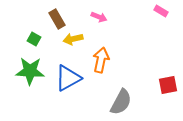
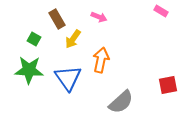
yellow arrow: rotated 42 degrees counterclockwise
green star: moved 1 px left, 1 px up
blue triangle: rotated 36 degrees counterclockwise
gray semicircle: rotated 20 degrees clockwise
